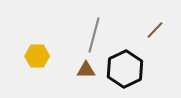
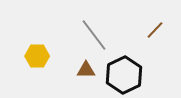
gray line: rotated 52 degrees counterclockwise
black hexagon: moved 1 px left, 6 px down
